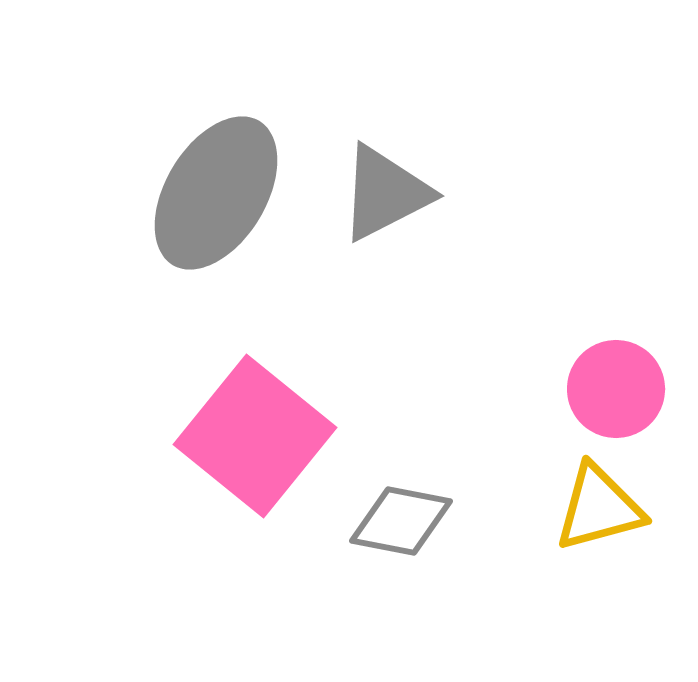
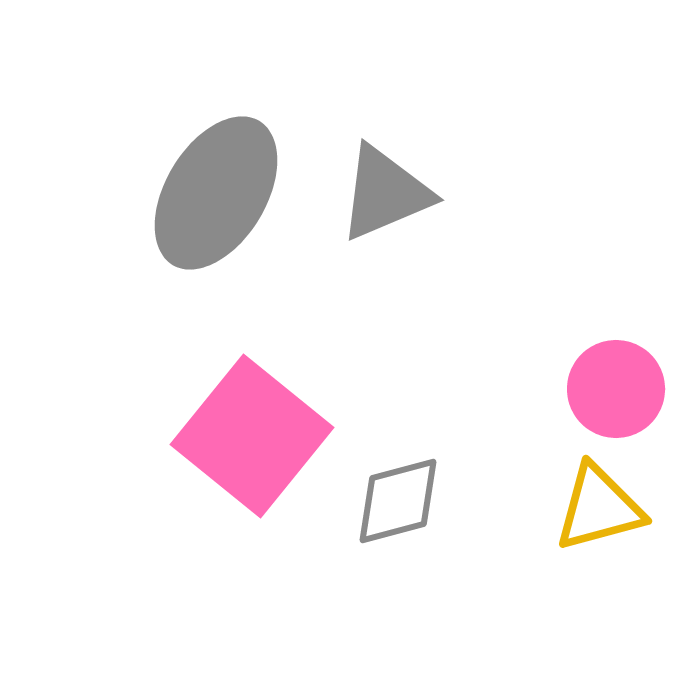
gray triangle: rotated 4 degrees clockwise
pink square: moved 3 px left
gray diamond: moved 3 px left, 20 px up; rotated 26 degrees counterclockwise
